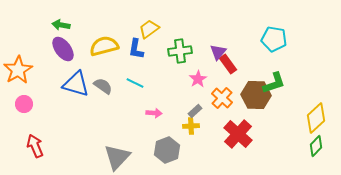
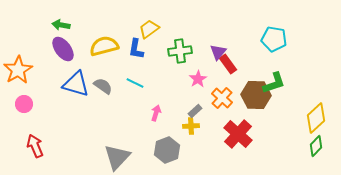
pink arrow: moved 2 px right; rotated 77 degrees counterclockwise
